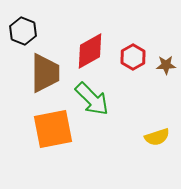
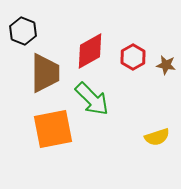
brown star: rotated 12 degrees clockwise
